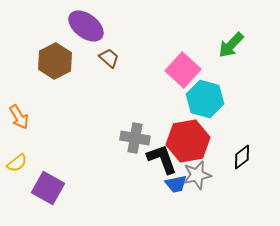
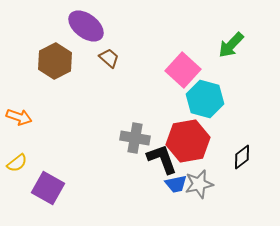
orange arrow: rotated 40 degrees counterclockwise
gray star: moved 2 px right, 9 px down
